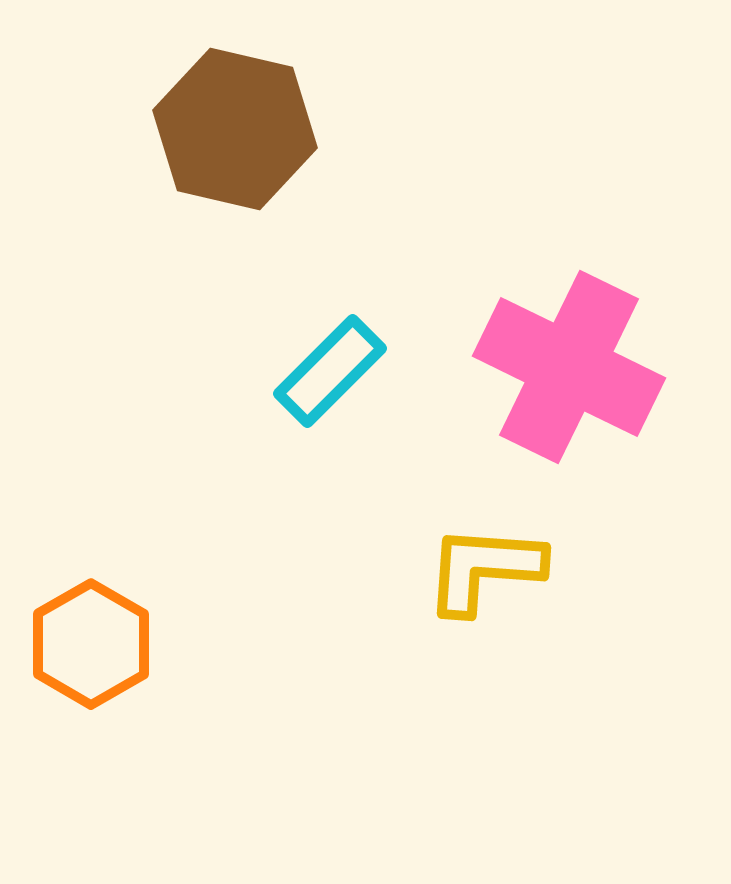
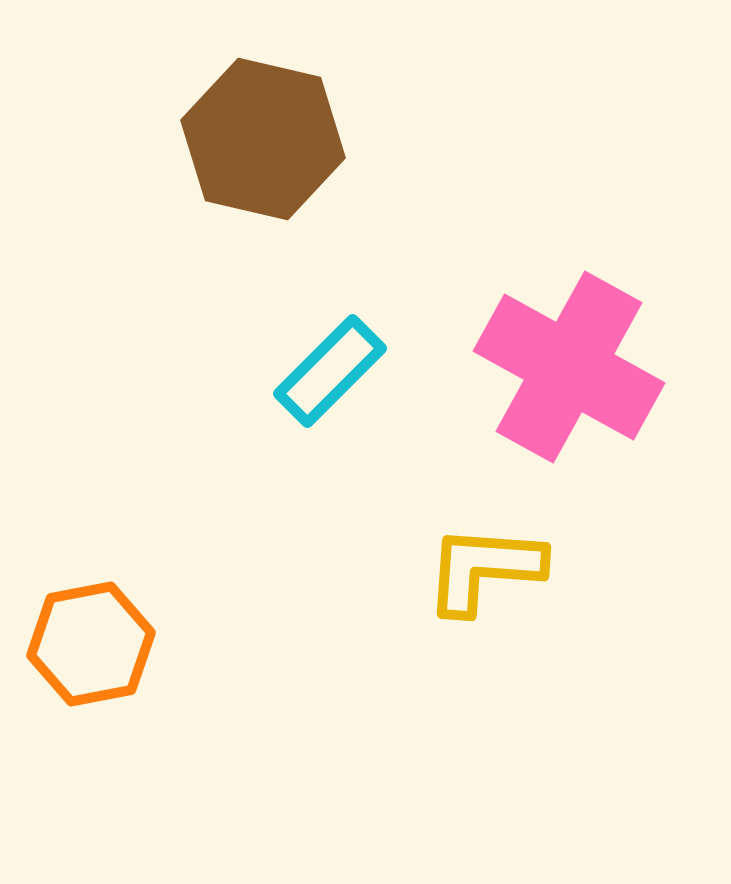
brown hexagon: moved 28 px right, 10 px down
pink cross: rotated 3 degrees clockwise
orange hexagon: rotated 19 degrees clockwise
